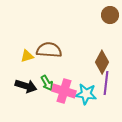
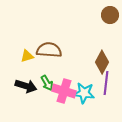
cyan star: moved 2 px left, 1 px up
